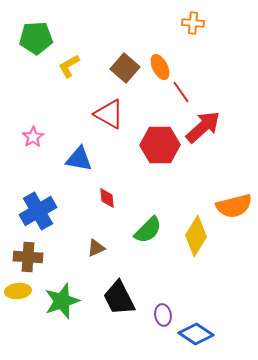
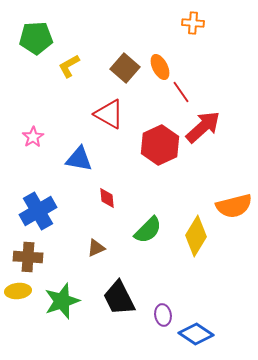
red hexagon: rotated 24 degrees counterclockwise
